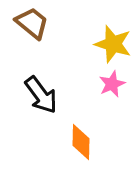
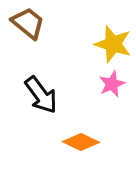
brown trapezoid: moved 4 px left
orange diamond: rotated 66 degrees counterclockwise
